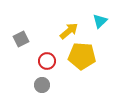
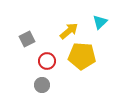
cyan triangle: moved 1 px down
gray square: moved 6 px right
